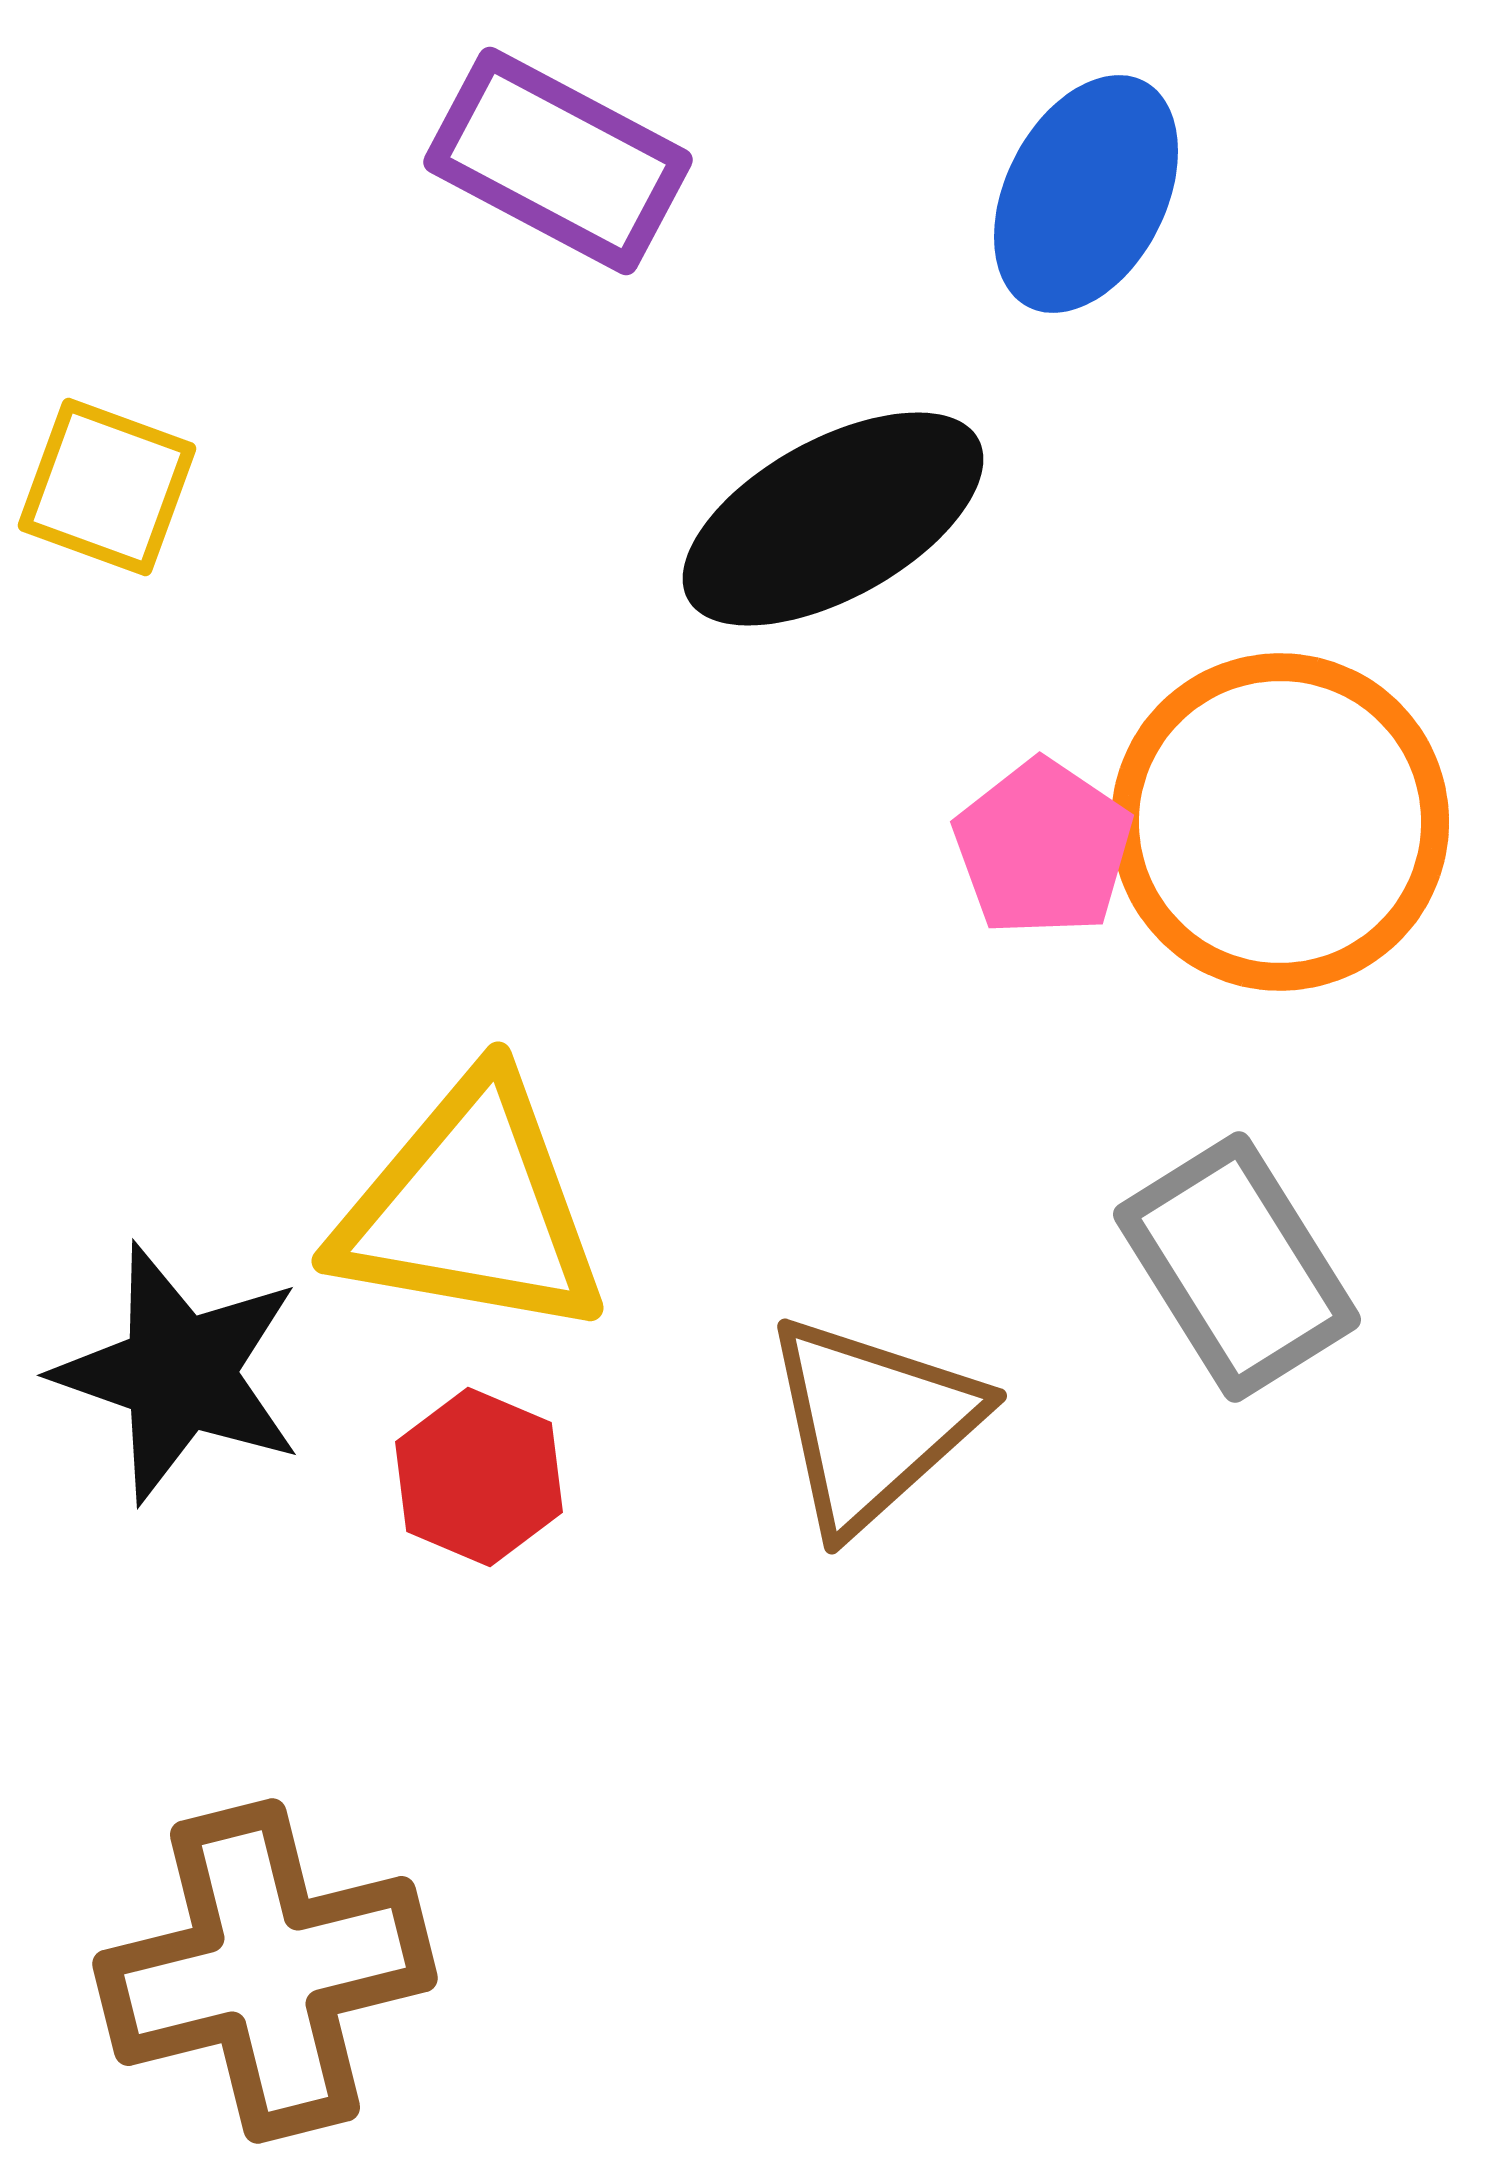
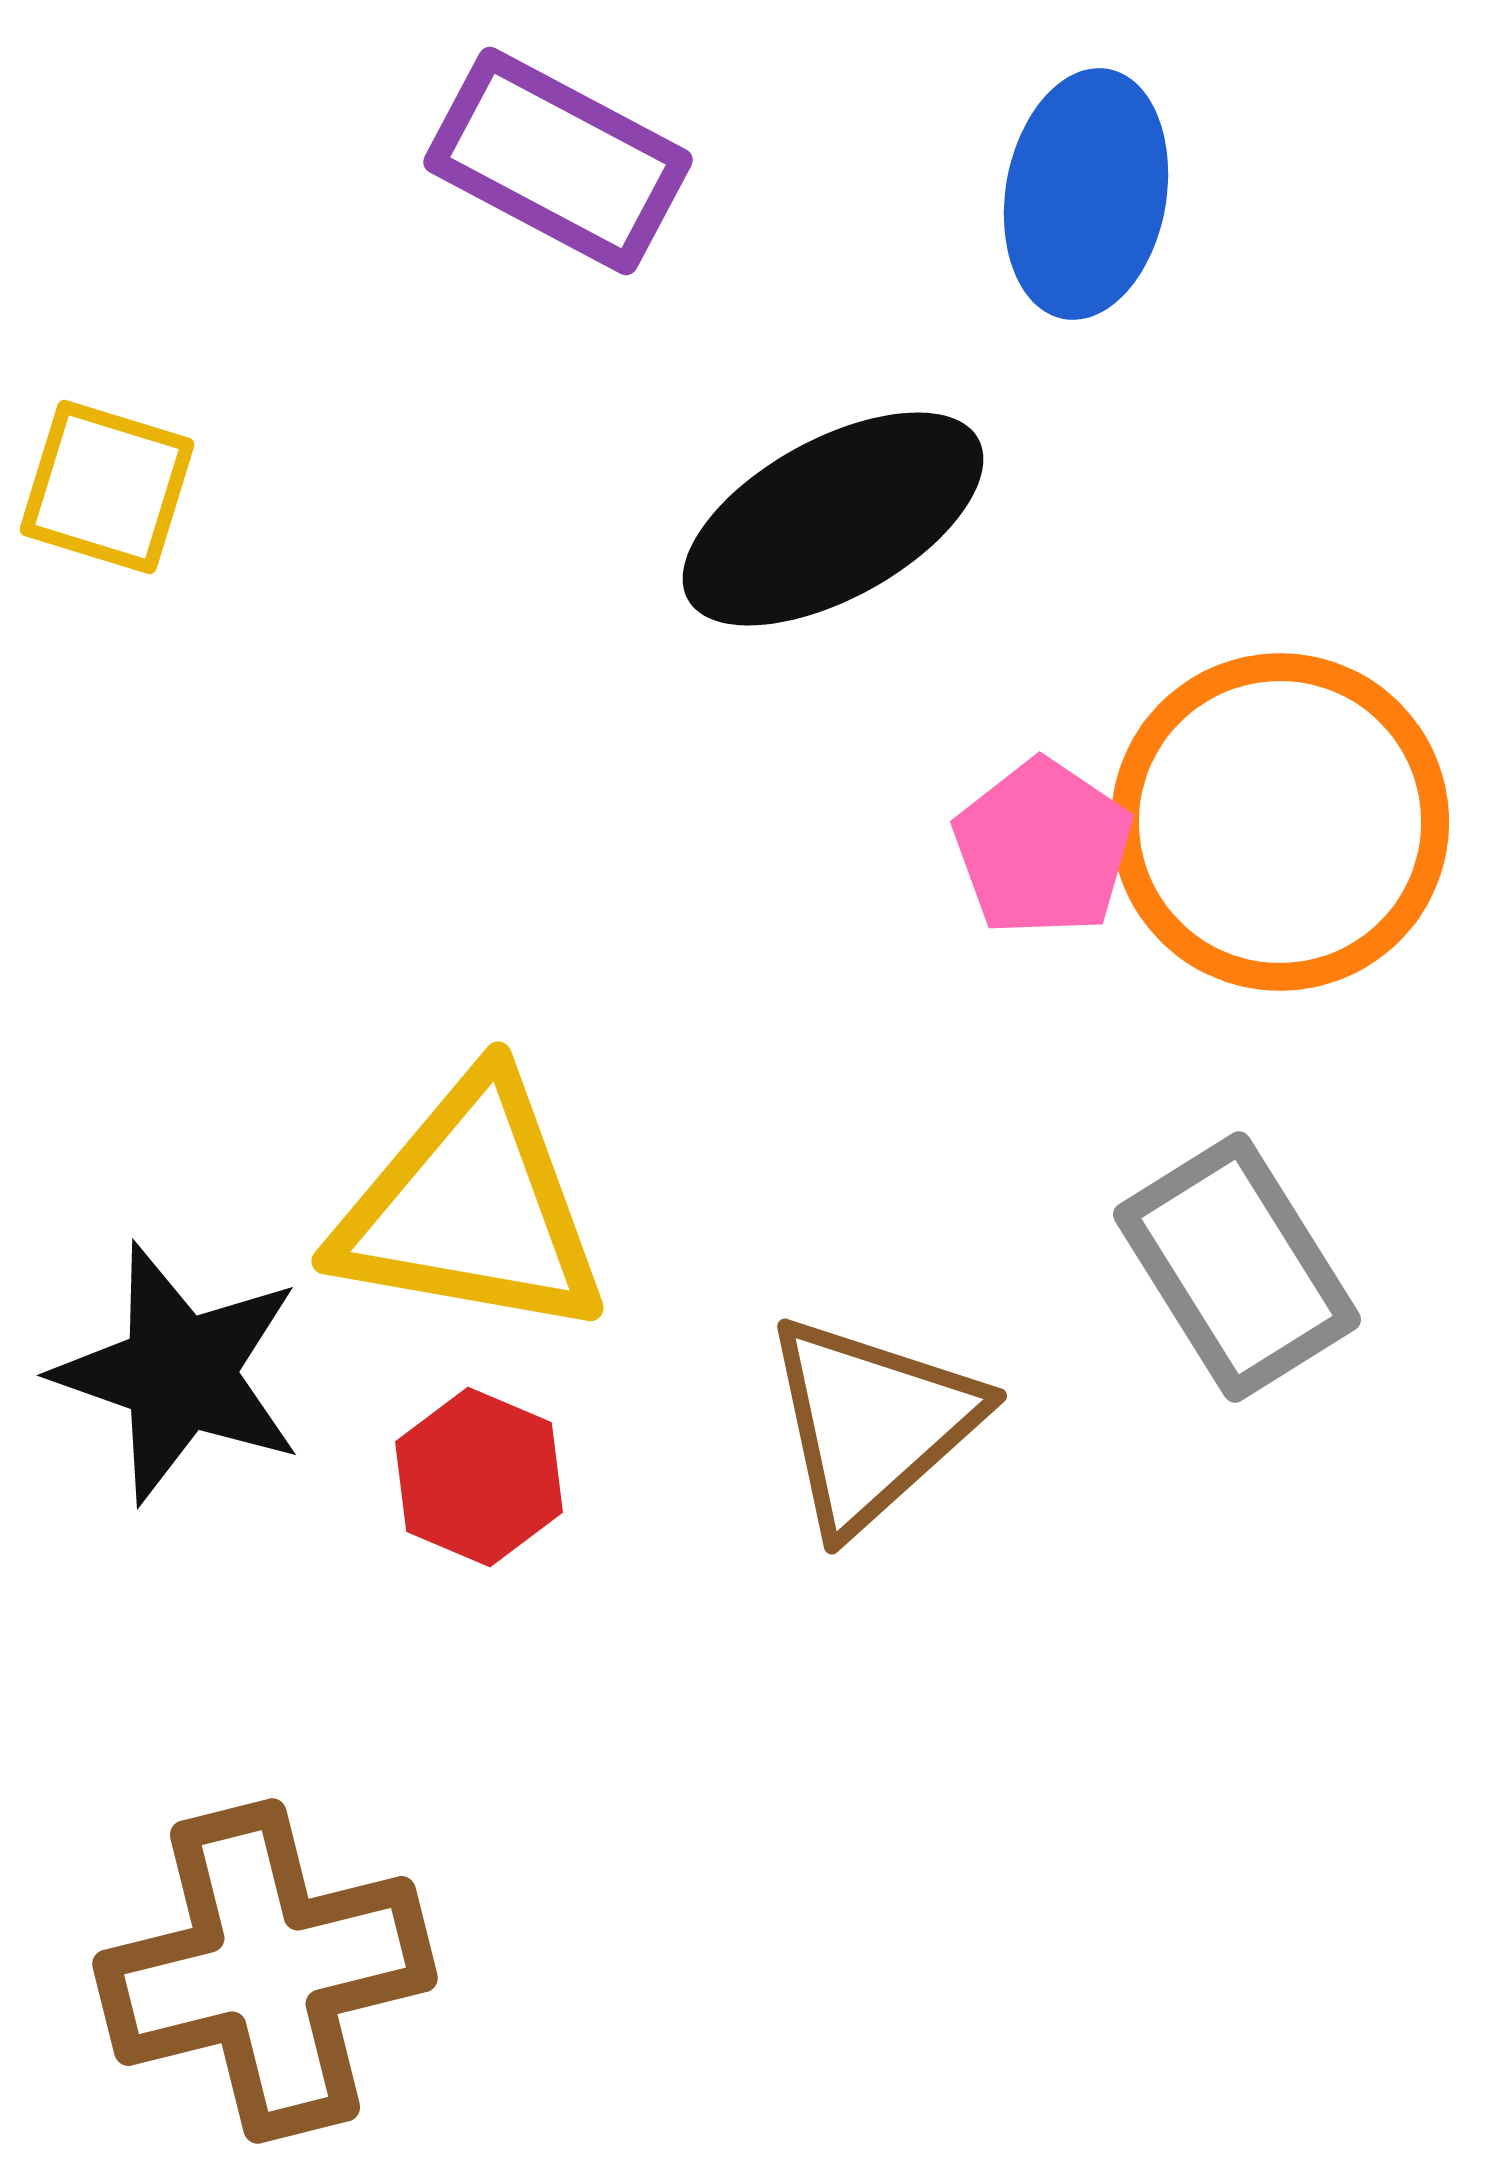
blue ellipse: rotated 17 degrees counterclockwise
yellow square: rotated 3 degrees counterclockwise
